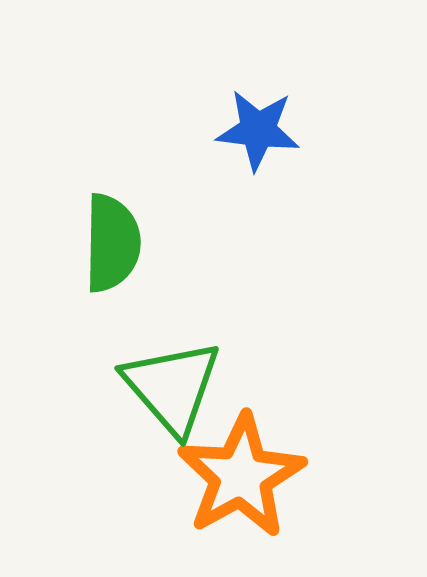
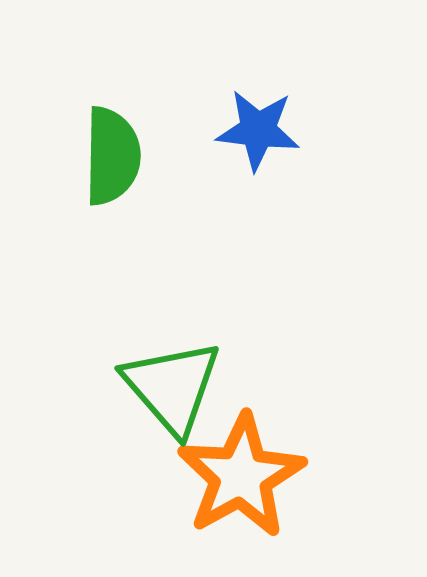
green semicircle: moved 87 px up
